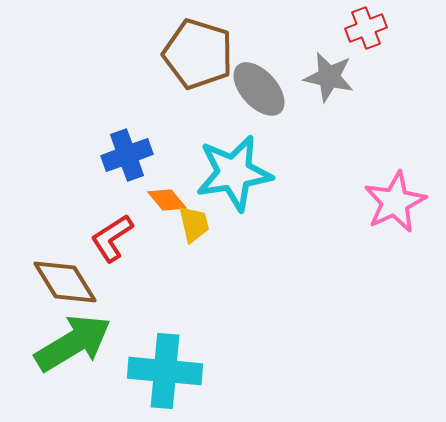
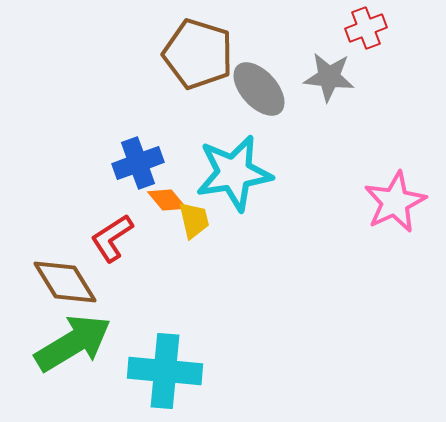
gray star: rotated 6 degrees counterclockwise
blue cross: moved 11 px right, 8 px down
yellow trapezoid: moved 4 px up
